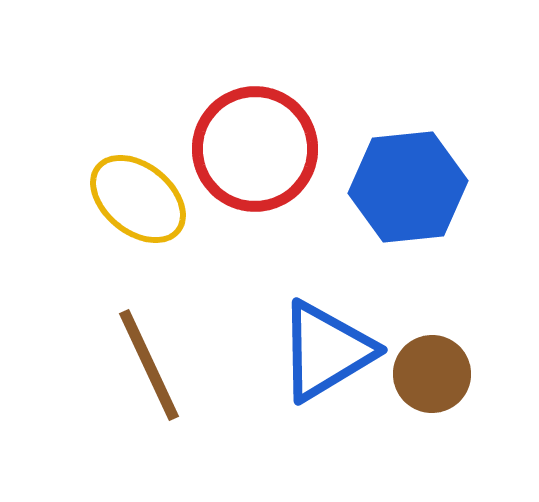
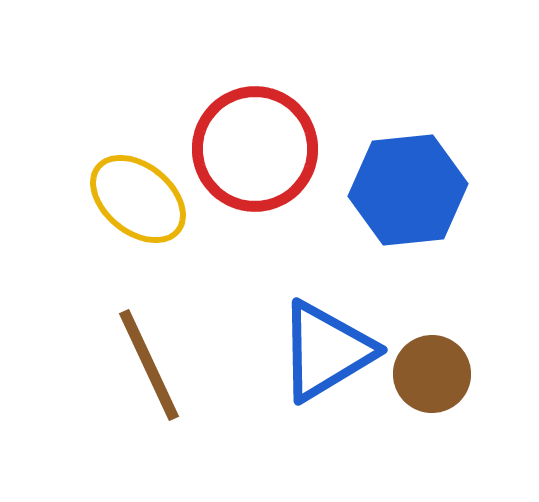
blue hexagon: moved 3 px down
